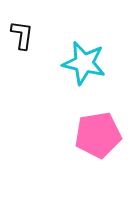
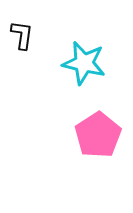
pink pentagon: rotated 24 degrees counterclockwise
